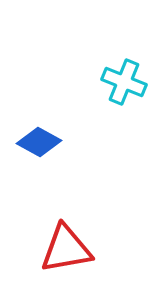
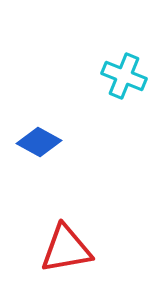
cyan cross: moved 6 px up
